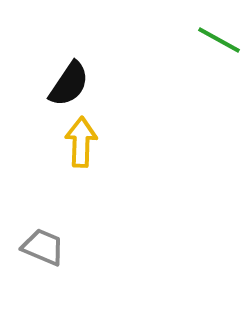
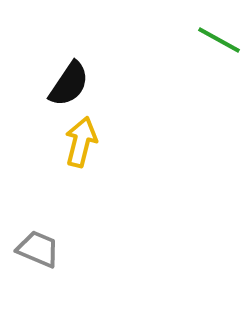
yellow arrow: rotated 12 degrees clockwise
gray trapezoid: moved 5 px left, 2 px down
